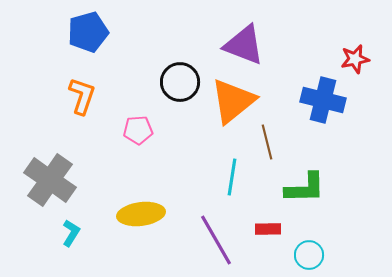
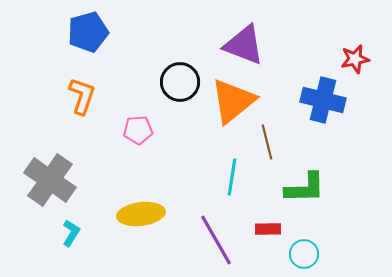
cyan circle: moved 5 px left, 1 px up
